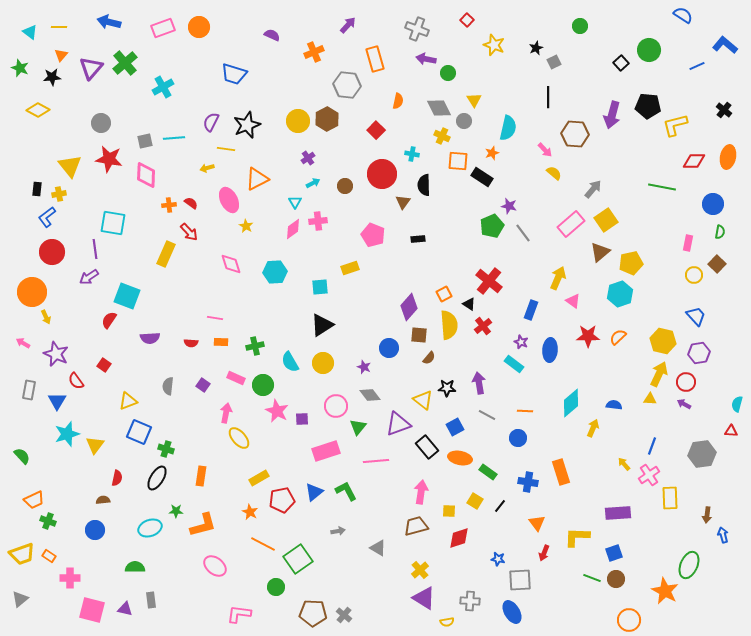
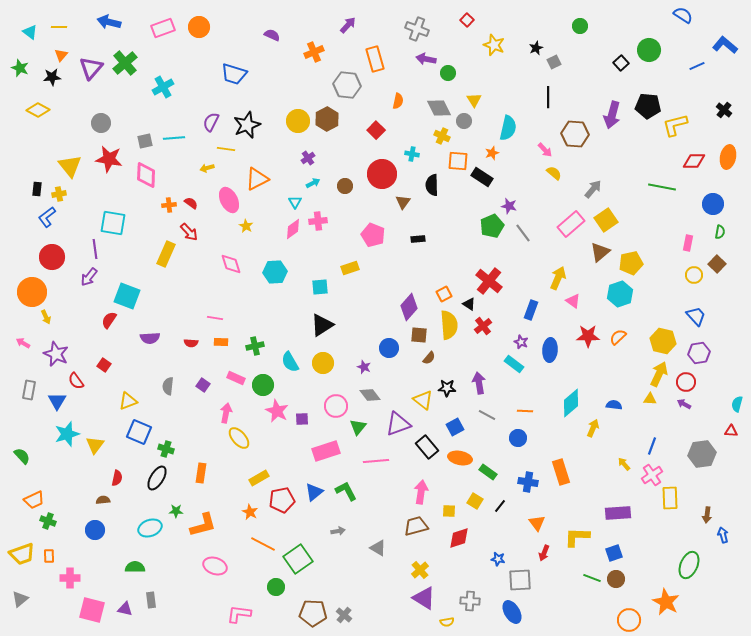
black semicircle at (424, 185): moved 8 px right
red circle at (52, 252): moved 5 px down
purple arrow at (89, 277): rotated 18 degrees counterclockwise
pink cross at (649, 475): moved 3 px right
orange rectangle at (201, 476): moved 3 px up
orange rectangle at (49, 556): rotated 56 degrees clockwise
pink ellipse at (215, 566): rotated 20 degrees counterclockwise
orange star at (665, 591): moved 1 px right, 11 px down
